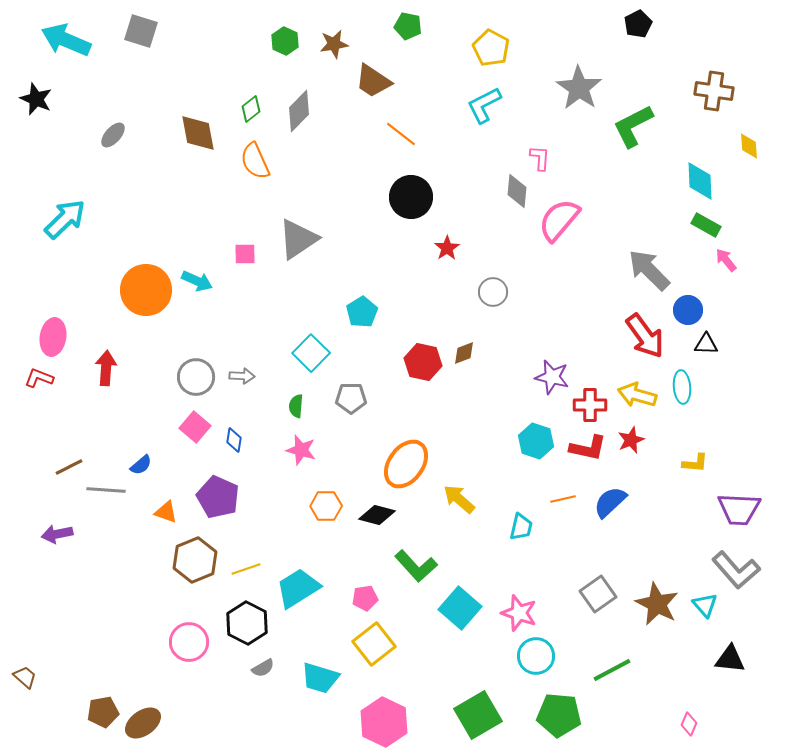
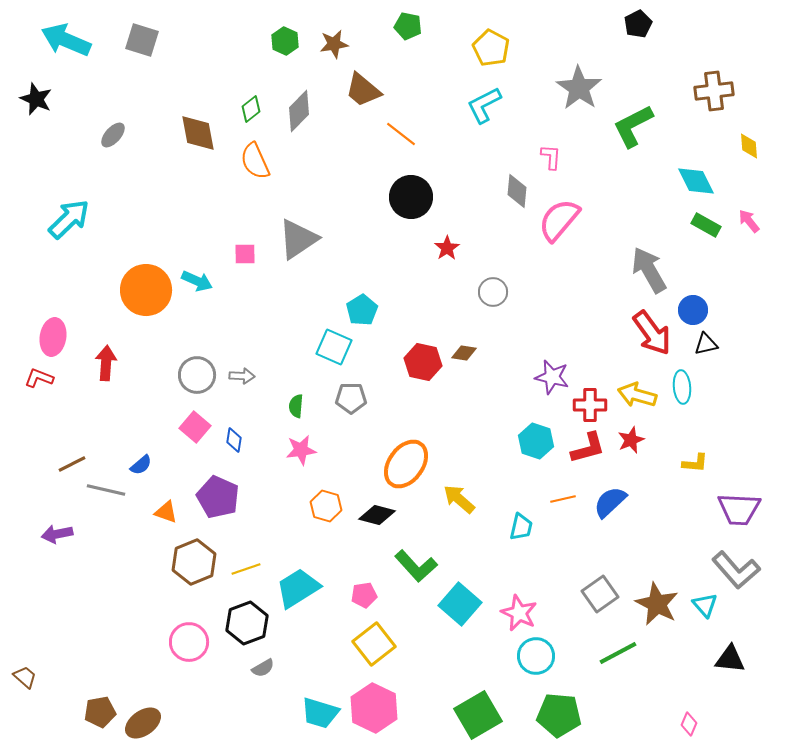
gray square at (141, 31): moved 1 px right, 9 px down
brown trapezoid at (373, 81): moved 10 px left, 9 px down; rotated 6 degrees clockwise
brown cross at (714, 91): rotated 15 degrees counterclockwise
pink L-shape at (540, 158): moved 11 px right, 1 px up
cyan diamond at (700, 181): moved 4 px left; rotated 24 degrees counterclockwise
cyan arrow at (65, 219): moved 4 px right
pink arrow at (726, 260): moved 23 px right, 39 px up
gray arrow at (649, 270): rotated 15 degrees clockwise
blue circle at (688, 310): moved 5 px right
cyan pentagon at (362, 312): moved 2 px up
red arrow at (645, 336): moved 7 px right, 3 px up
black triangle at (706, 344): rotated 15 degrees counterclockwise
cyan square at (311, 353): moved 23 px right, 6 px up; rotated 21 degrees counterclockwise
brown diamond at (464, 353): rotated 30 degrees clockwise
red arrow at (106, 368): moved 5 px up
gray circle at (196, 377): moved 1 px right, 2 px up
red L-shape at (588, 448): rotated 27 degrees counterclockwise
pink star at (301, 450): rotated 24 degrees counterclockwise
brown line at (69, 467): moved 3 px right, 3 px up
gray line at (106, 490): rotated 9 degrees clockwise
orange hexagon at (326, 506): rotated 16 degrees clockwise
brown hexagon at (195, 560): moved 1 px left, 2 px down
gray square at (598, 594): moved 2 px right
pink pentagon at (365, 598): moved 1 px left, 3 px up
cyan square at (460, 608): moved 4 px up
pink star at (519, 613): rotated 6 degrees clockwise
black hexagon at (247, 623): rotated 12 degrees clockwise
green line at (612, 670): moved 6 px right, 17 px up
cyan trapezoid at (320, 678): moved 35 px down
brown pentagon at (103, 712): moved 3 px left
pink hexagon at (384, 722): moved 10 px left, 14 px up
